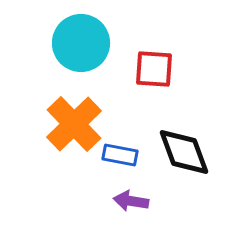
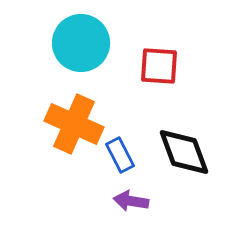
red square: moved 5 px right, 3 px up
orange cross: rotated 22 degrees counterclockwise
blue rectangle: rotated 52 degrees clockwise
